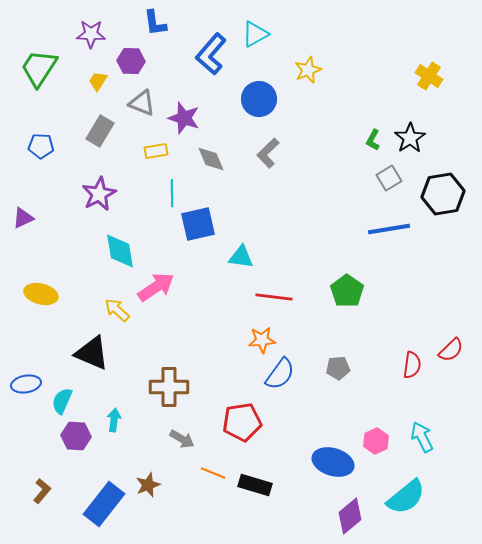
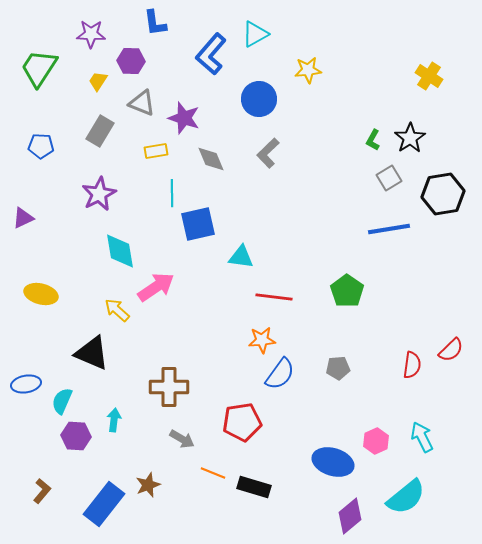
yellow star at (308, 70): rotated 16 degrees clockwise
black rectangle at (255, 485): moved 1 px left, 2 px down
